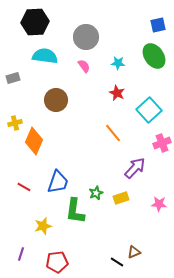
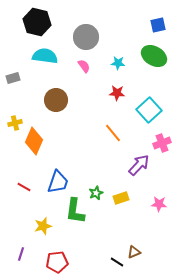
black hexagon: moved 2 px right; rotated 16 degrees clockwise
green ellipse: rotated 25 degrees counterclockwise
red star: rotated 21 degrees counterclockwise
purple arrow: moved 4 px right, 3 px up
